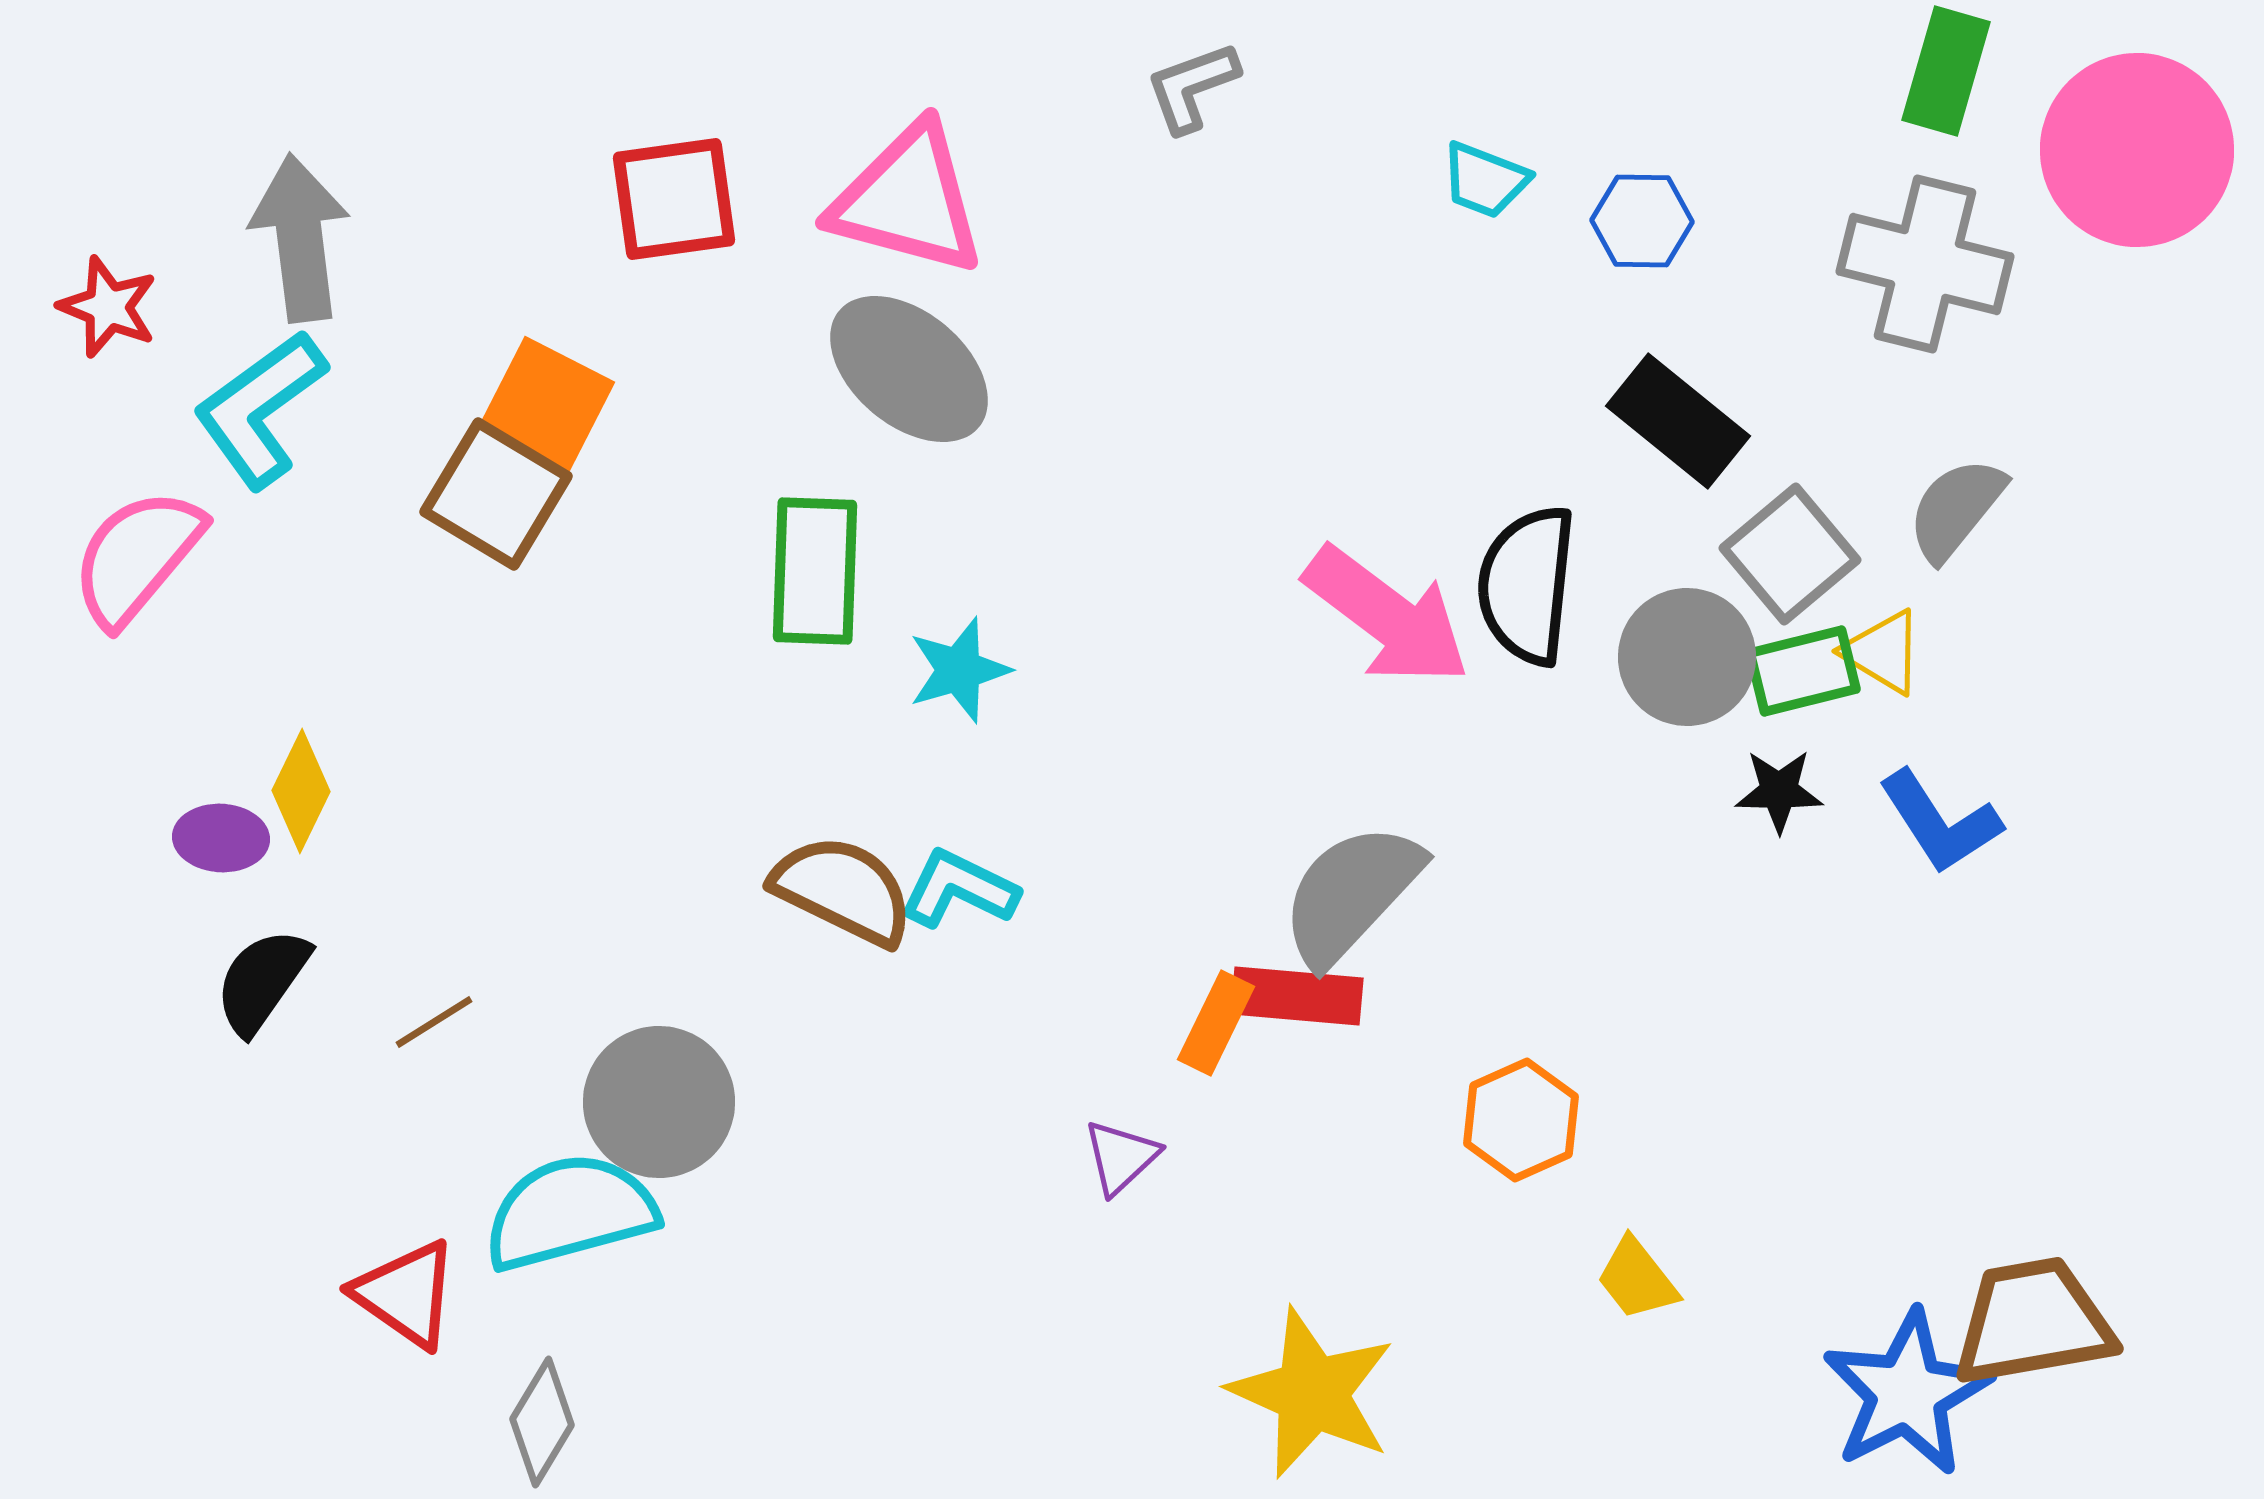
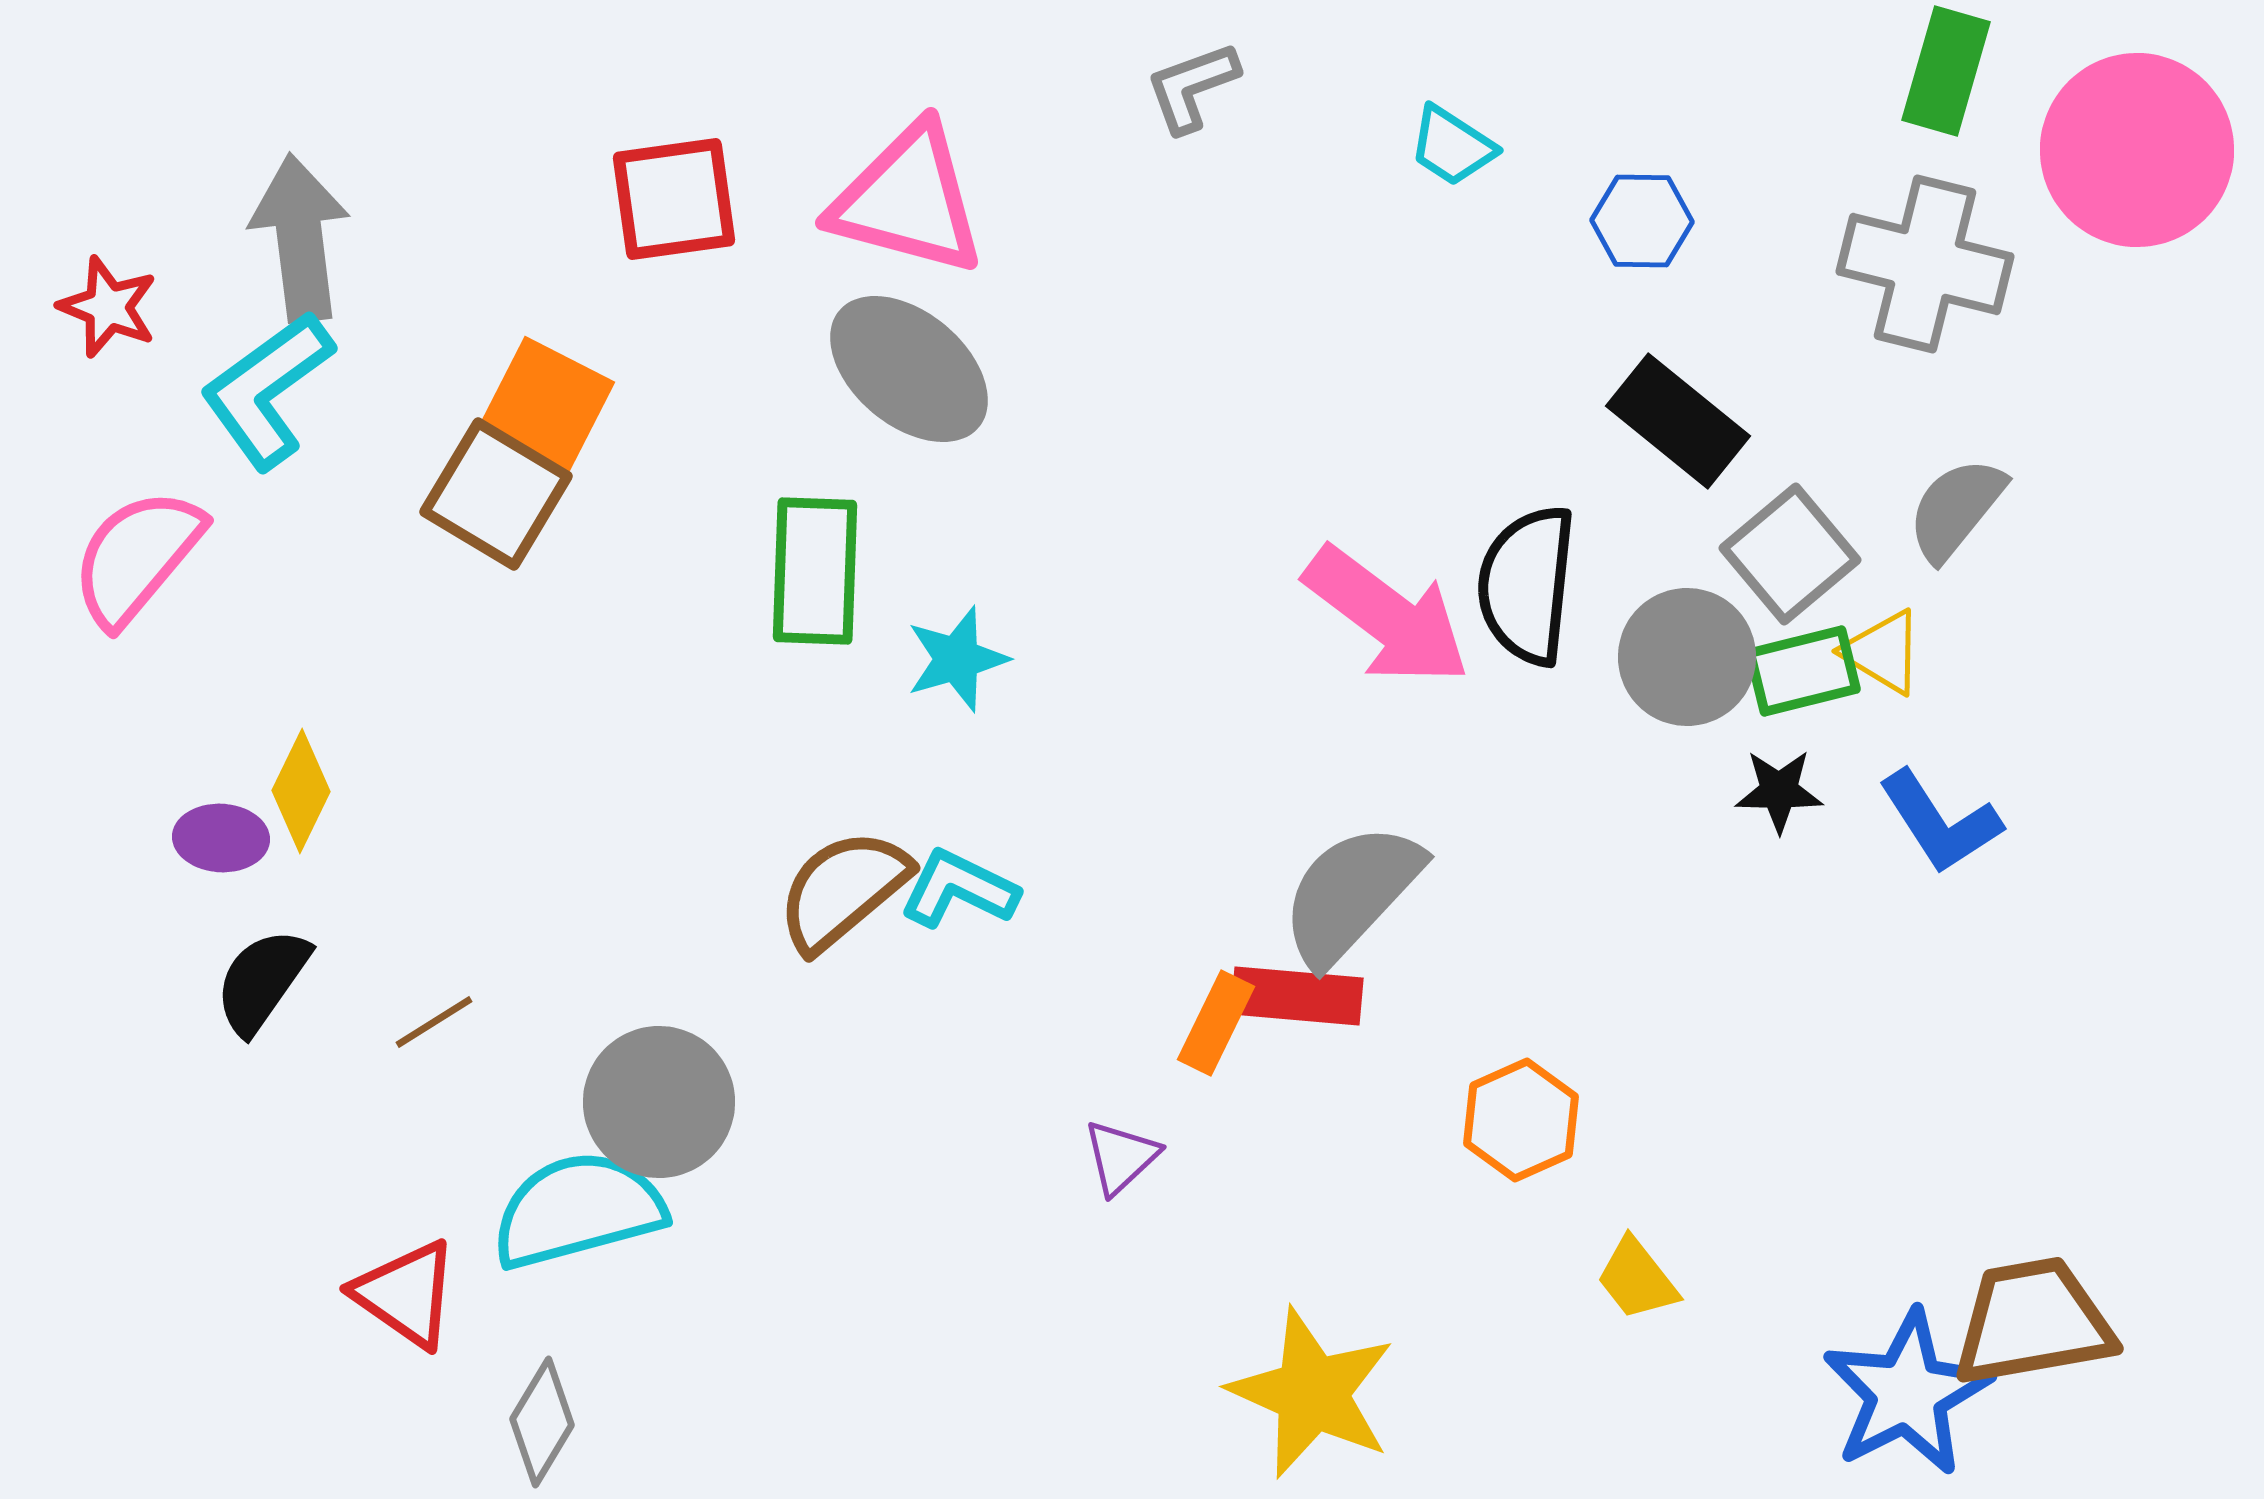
cyan trapezoid at (1485, 180): moved 33 px left, 34 px up; rotated 12 degrees clockwise
cyan L-shape at (260, 409): moved 7 px right, 19 px up
cyan star at (959, 670): moved 2 px left, 11 px up
brown semicircle at (843, 890): rotated 66 degrees counterclockwise
cyan semicircle at (570, 1212): moved 8 px right, 2 px up
